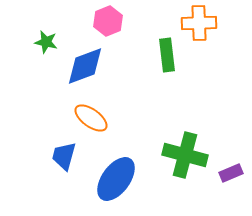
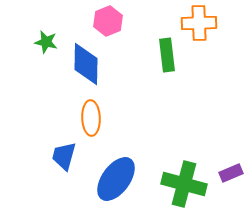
blue diamond: moved 1 px right, 2 px up; rotated 69 degrees counterclockwise
orange ellipse: rotated 52 degrees clockwise
green cross: moved 1 px left, 29 px down
